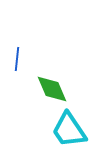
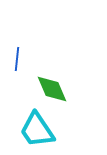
cyan trapezoid: moved 32 px left
